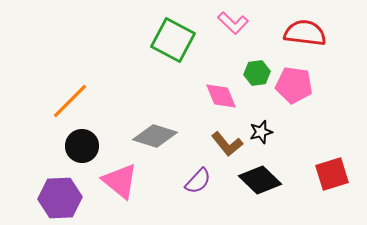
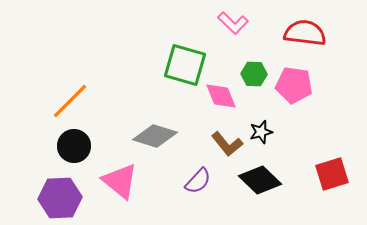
green square: moved 12 px right, 25 px down; rotated 12 degrees counterclockwise
green hexagon: moved 3 px left, 1 px down; rotated 10 degrees clockwise
black circle: moved 8 px left
